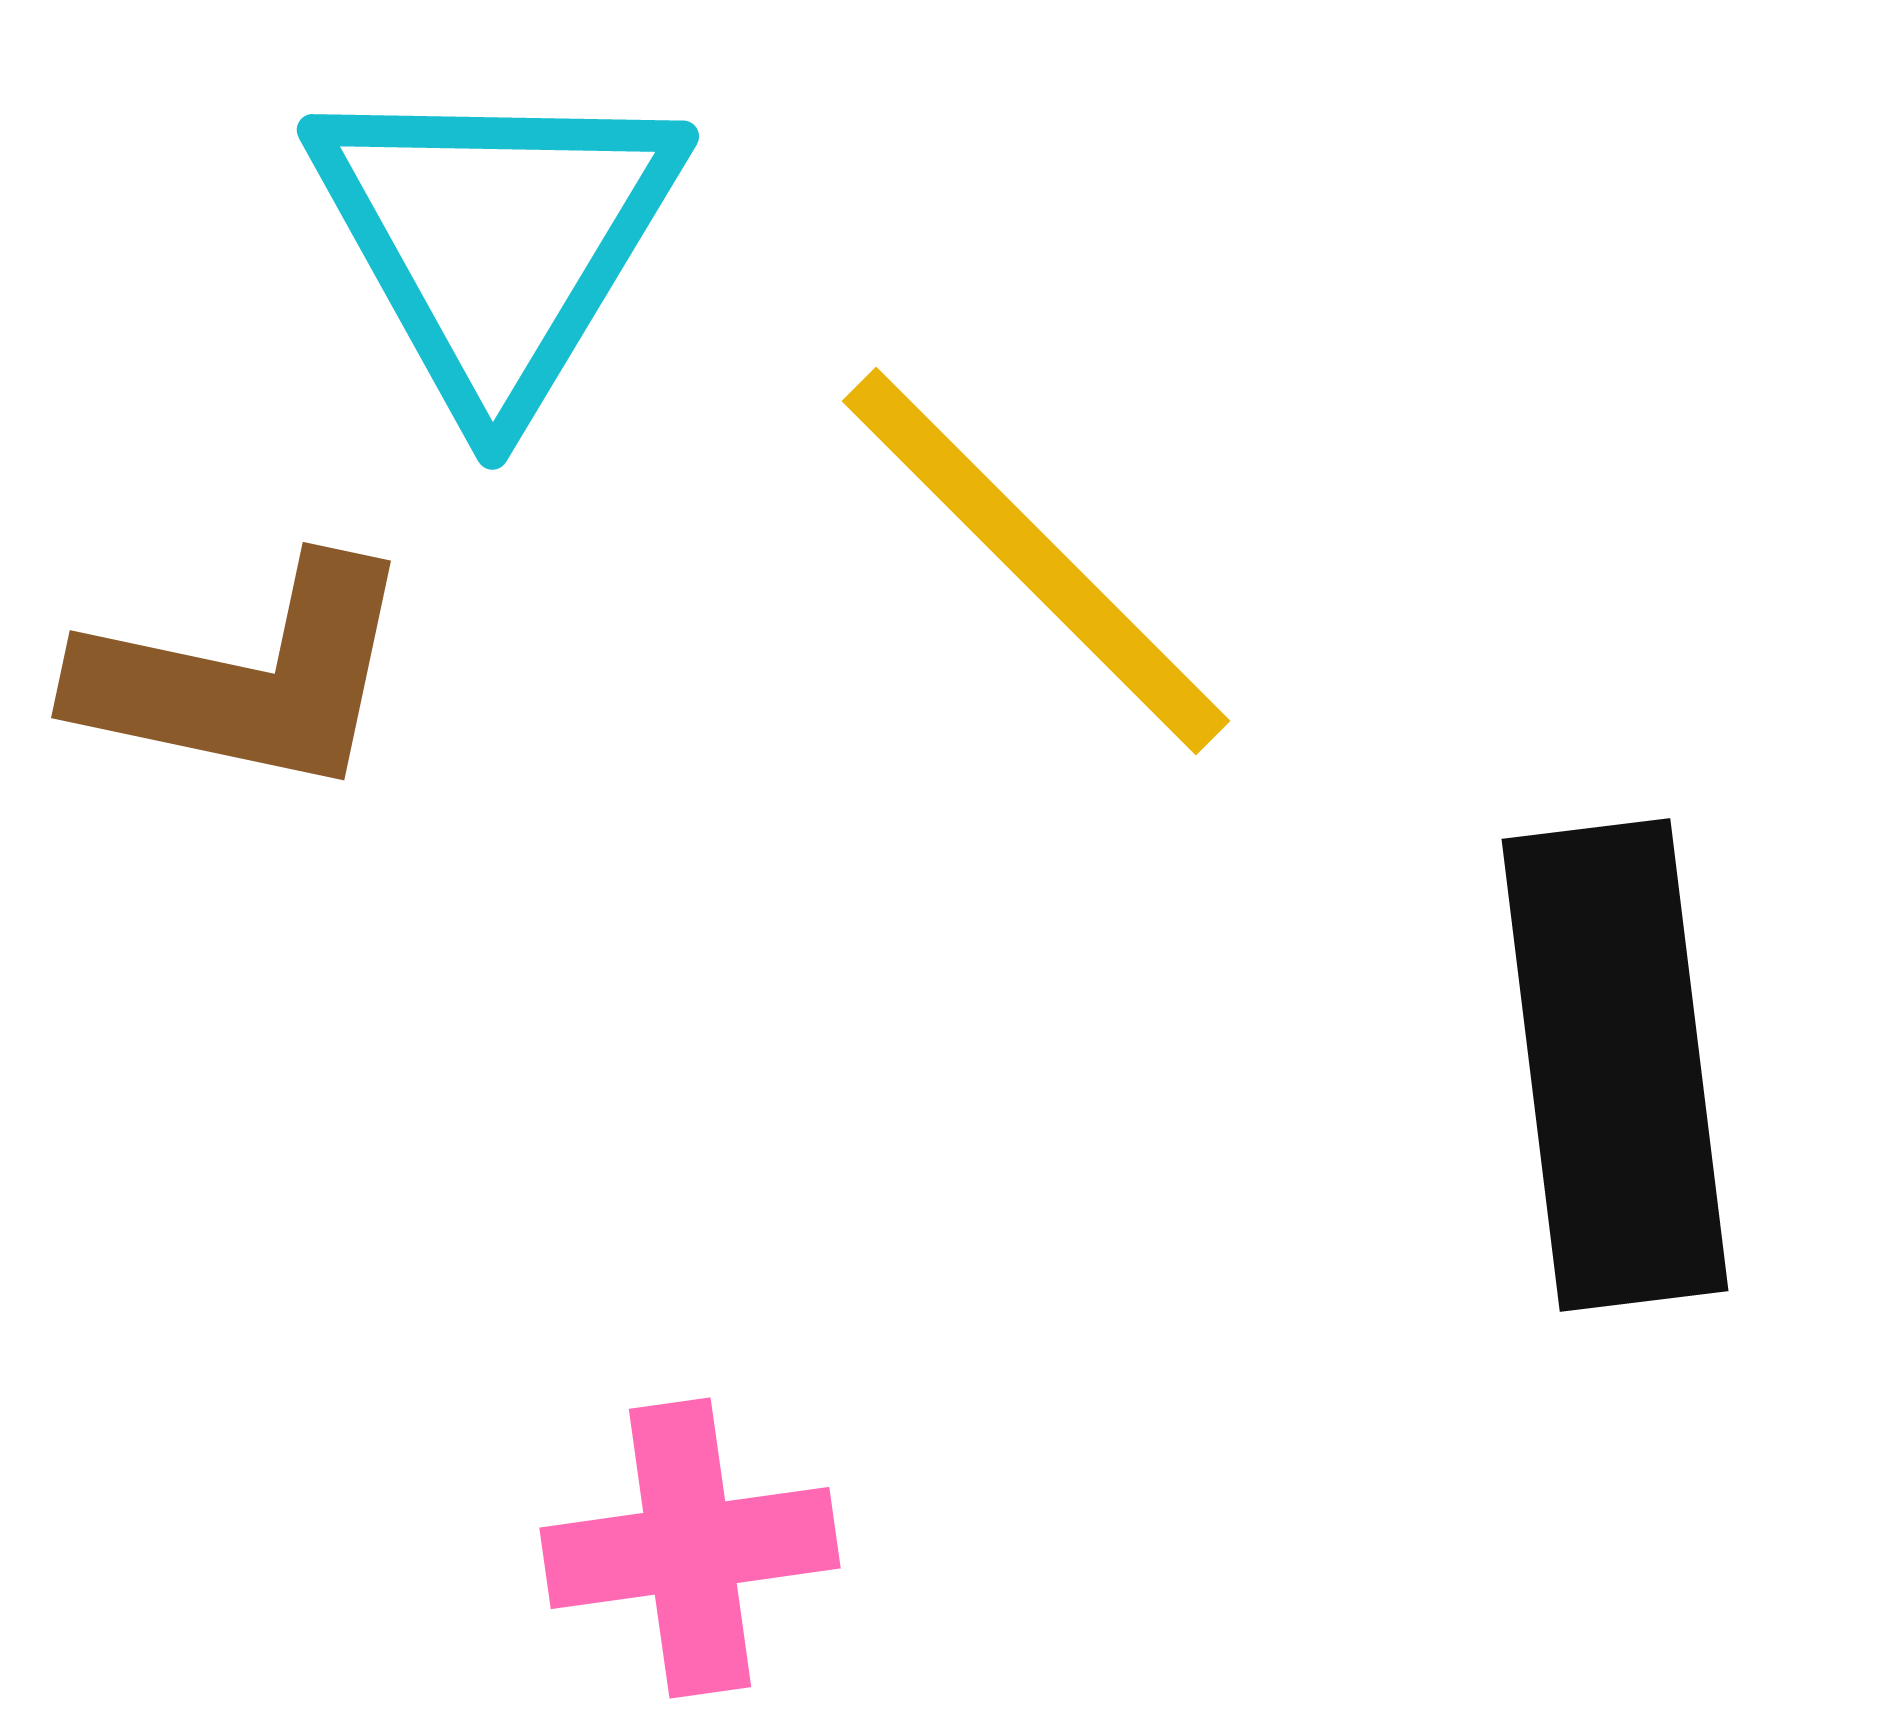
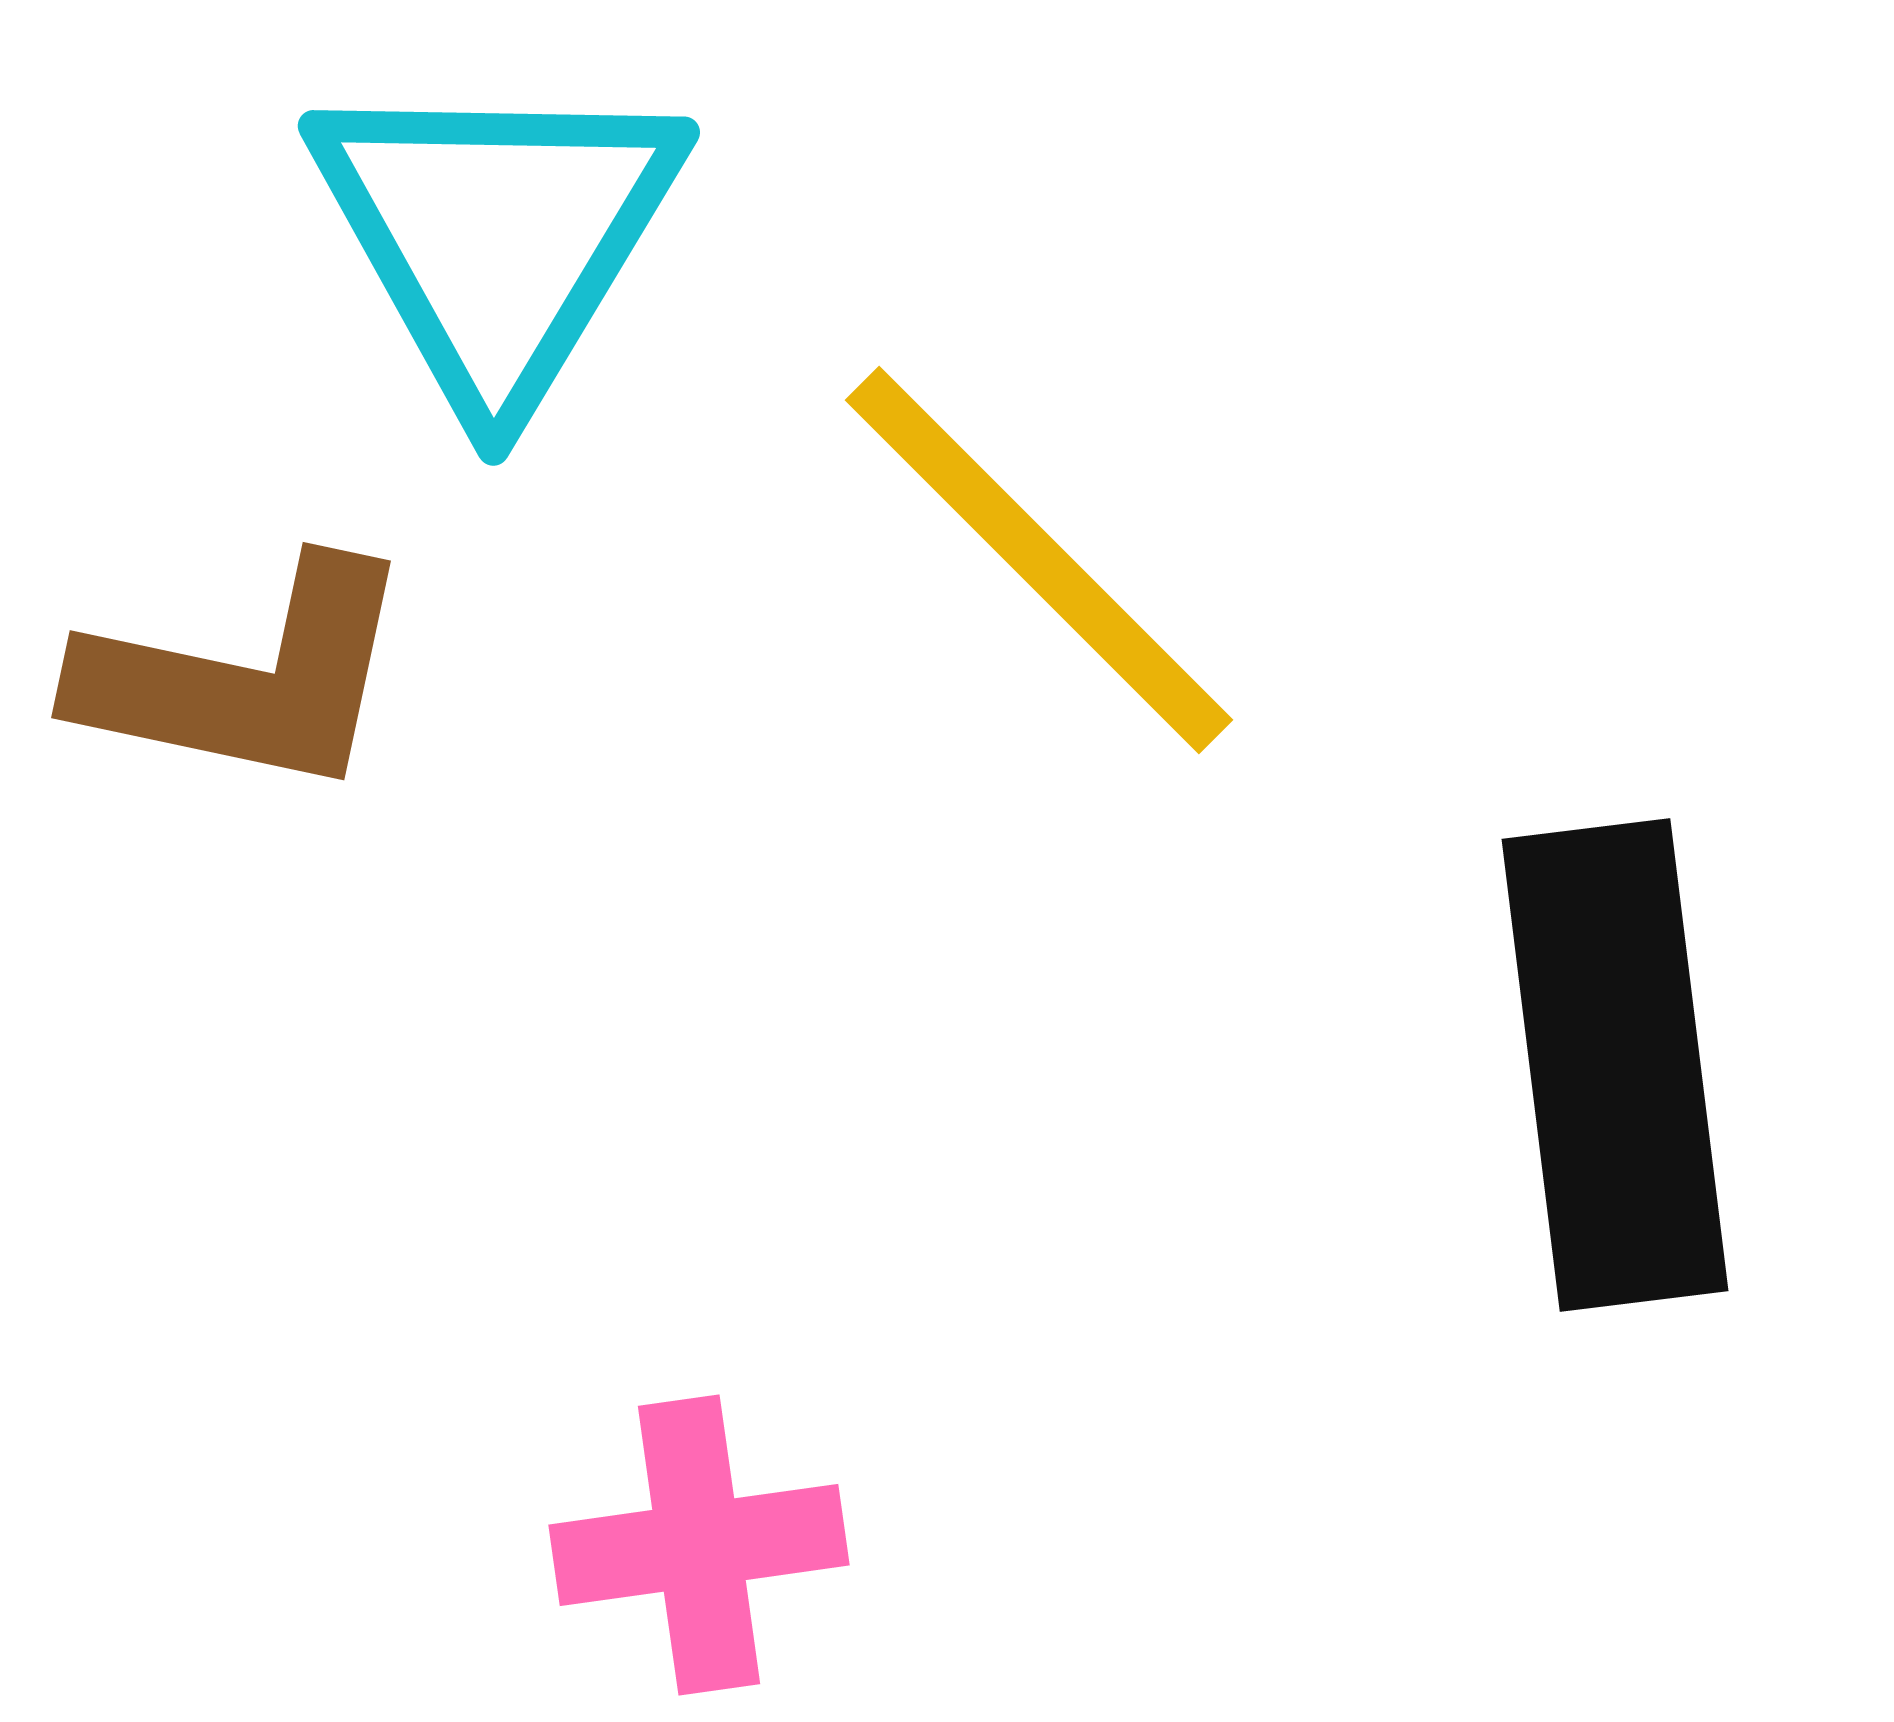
cyan triangle: moved 1 px right, 4 px up
yellow line: moved 3 px right, 1 px up
pink cross: moved 9 px right, 3 px up
